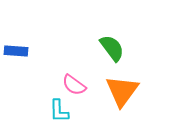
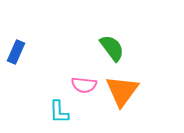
blue rectangle: moved 1 px down; rotated 70 degrees counterclockwise
pink semicircle: moved 10 px right; rotated 30 degrees counterclockwise
cyan L-shape: moved 1 px down
